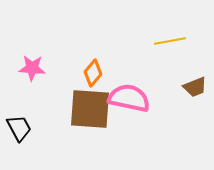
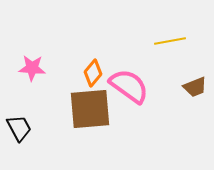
pink semicircle: moved 12 px up; rotated 24 degrees clockwise
brown square: rotated 9 degrees counterclockwise
